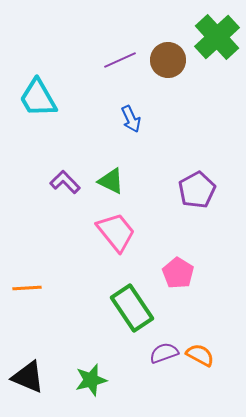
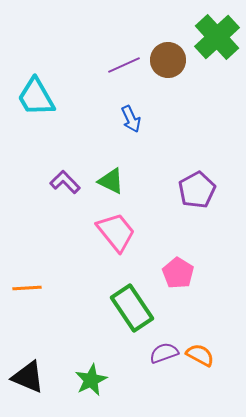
purple line: moved 4 px right, 5 px down
cyan trapezoid: moved 2 px left, 1 px up
green star: rotated 12 degrees counterclockwise
